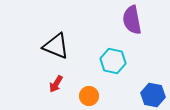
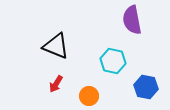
blue hexagon: moved 7 px left, 8 px up
